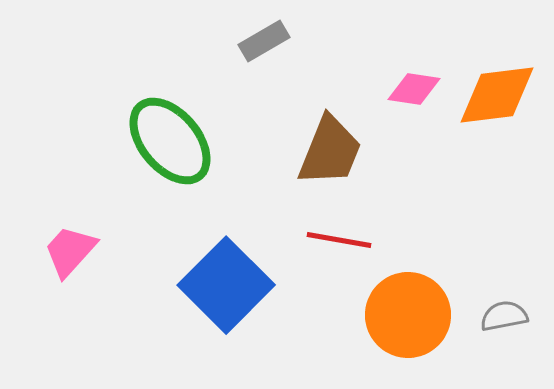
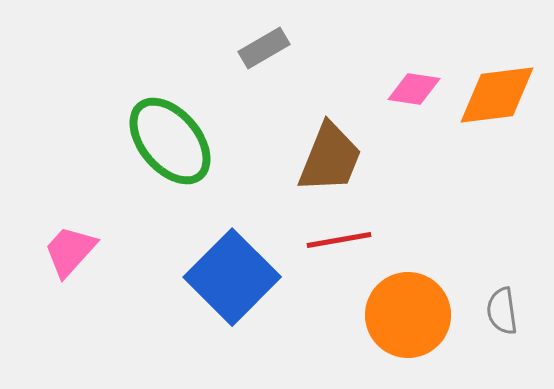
gray rectangle: moved 7 px down
brown trapezoid: moved 7 px down
red line: rotated 20 degrees counterclockwise
blue square: moved 6 px right, 8 px up
gray semicircle: moved 2 px left, 5 px up; rotated 87 degrees counterclockwise
